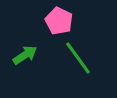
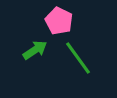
green arrow: moved 10 px right, 5 px up
